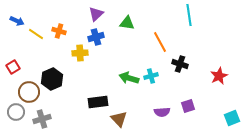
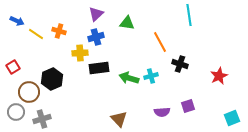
black rectangle: moved 1 px right, 34 px up
